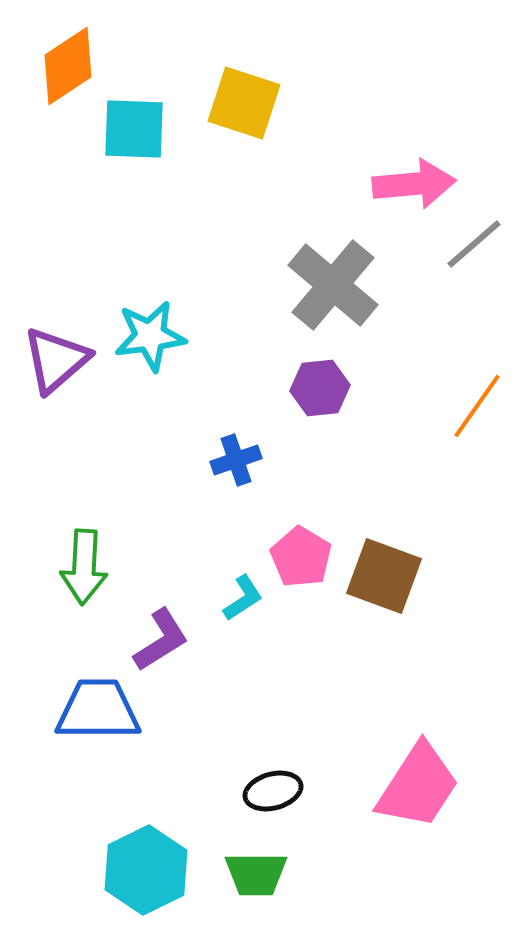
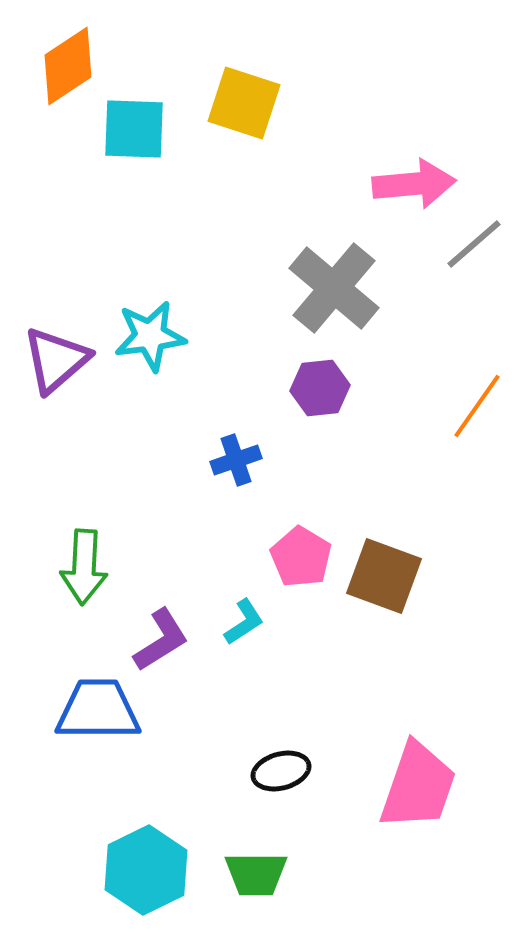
gray cross: moved 1 px right, 3 px down
cyan L-shape: moved 1 px right, 24 px down
pink trapezoid: rotated 14 degrees counterclockwise
black ellipse: moved 8 px right, 20 px up
